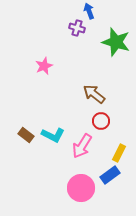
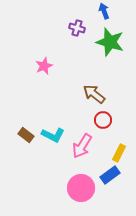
blue arrow: moved 15 px right
green star: moved 6 px left
red circle: moved 2 px right, 1 px up
